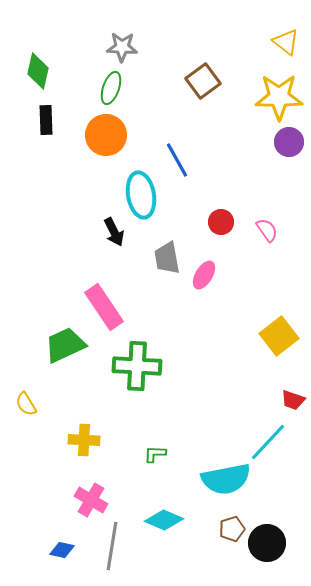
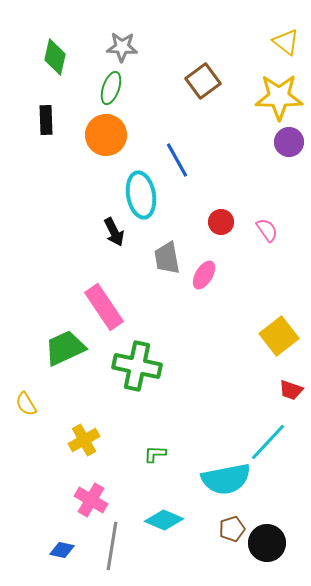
green diamond: moved 17 px right, 14 px up
green trapezoid: moved 3 px down
green cross: rotated 9 degrees clockwise
red trapezoid: moved 2 px left, 10 px up
yellow cross: rotated 32 degrees counterclockwise
